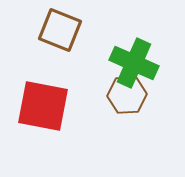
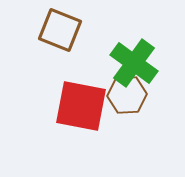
green cross: rotated 12 degrees clockwise
red square: moved 38 px right
